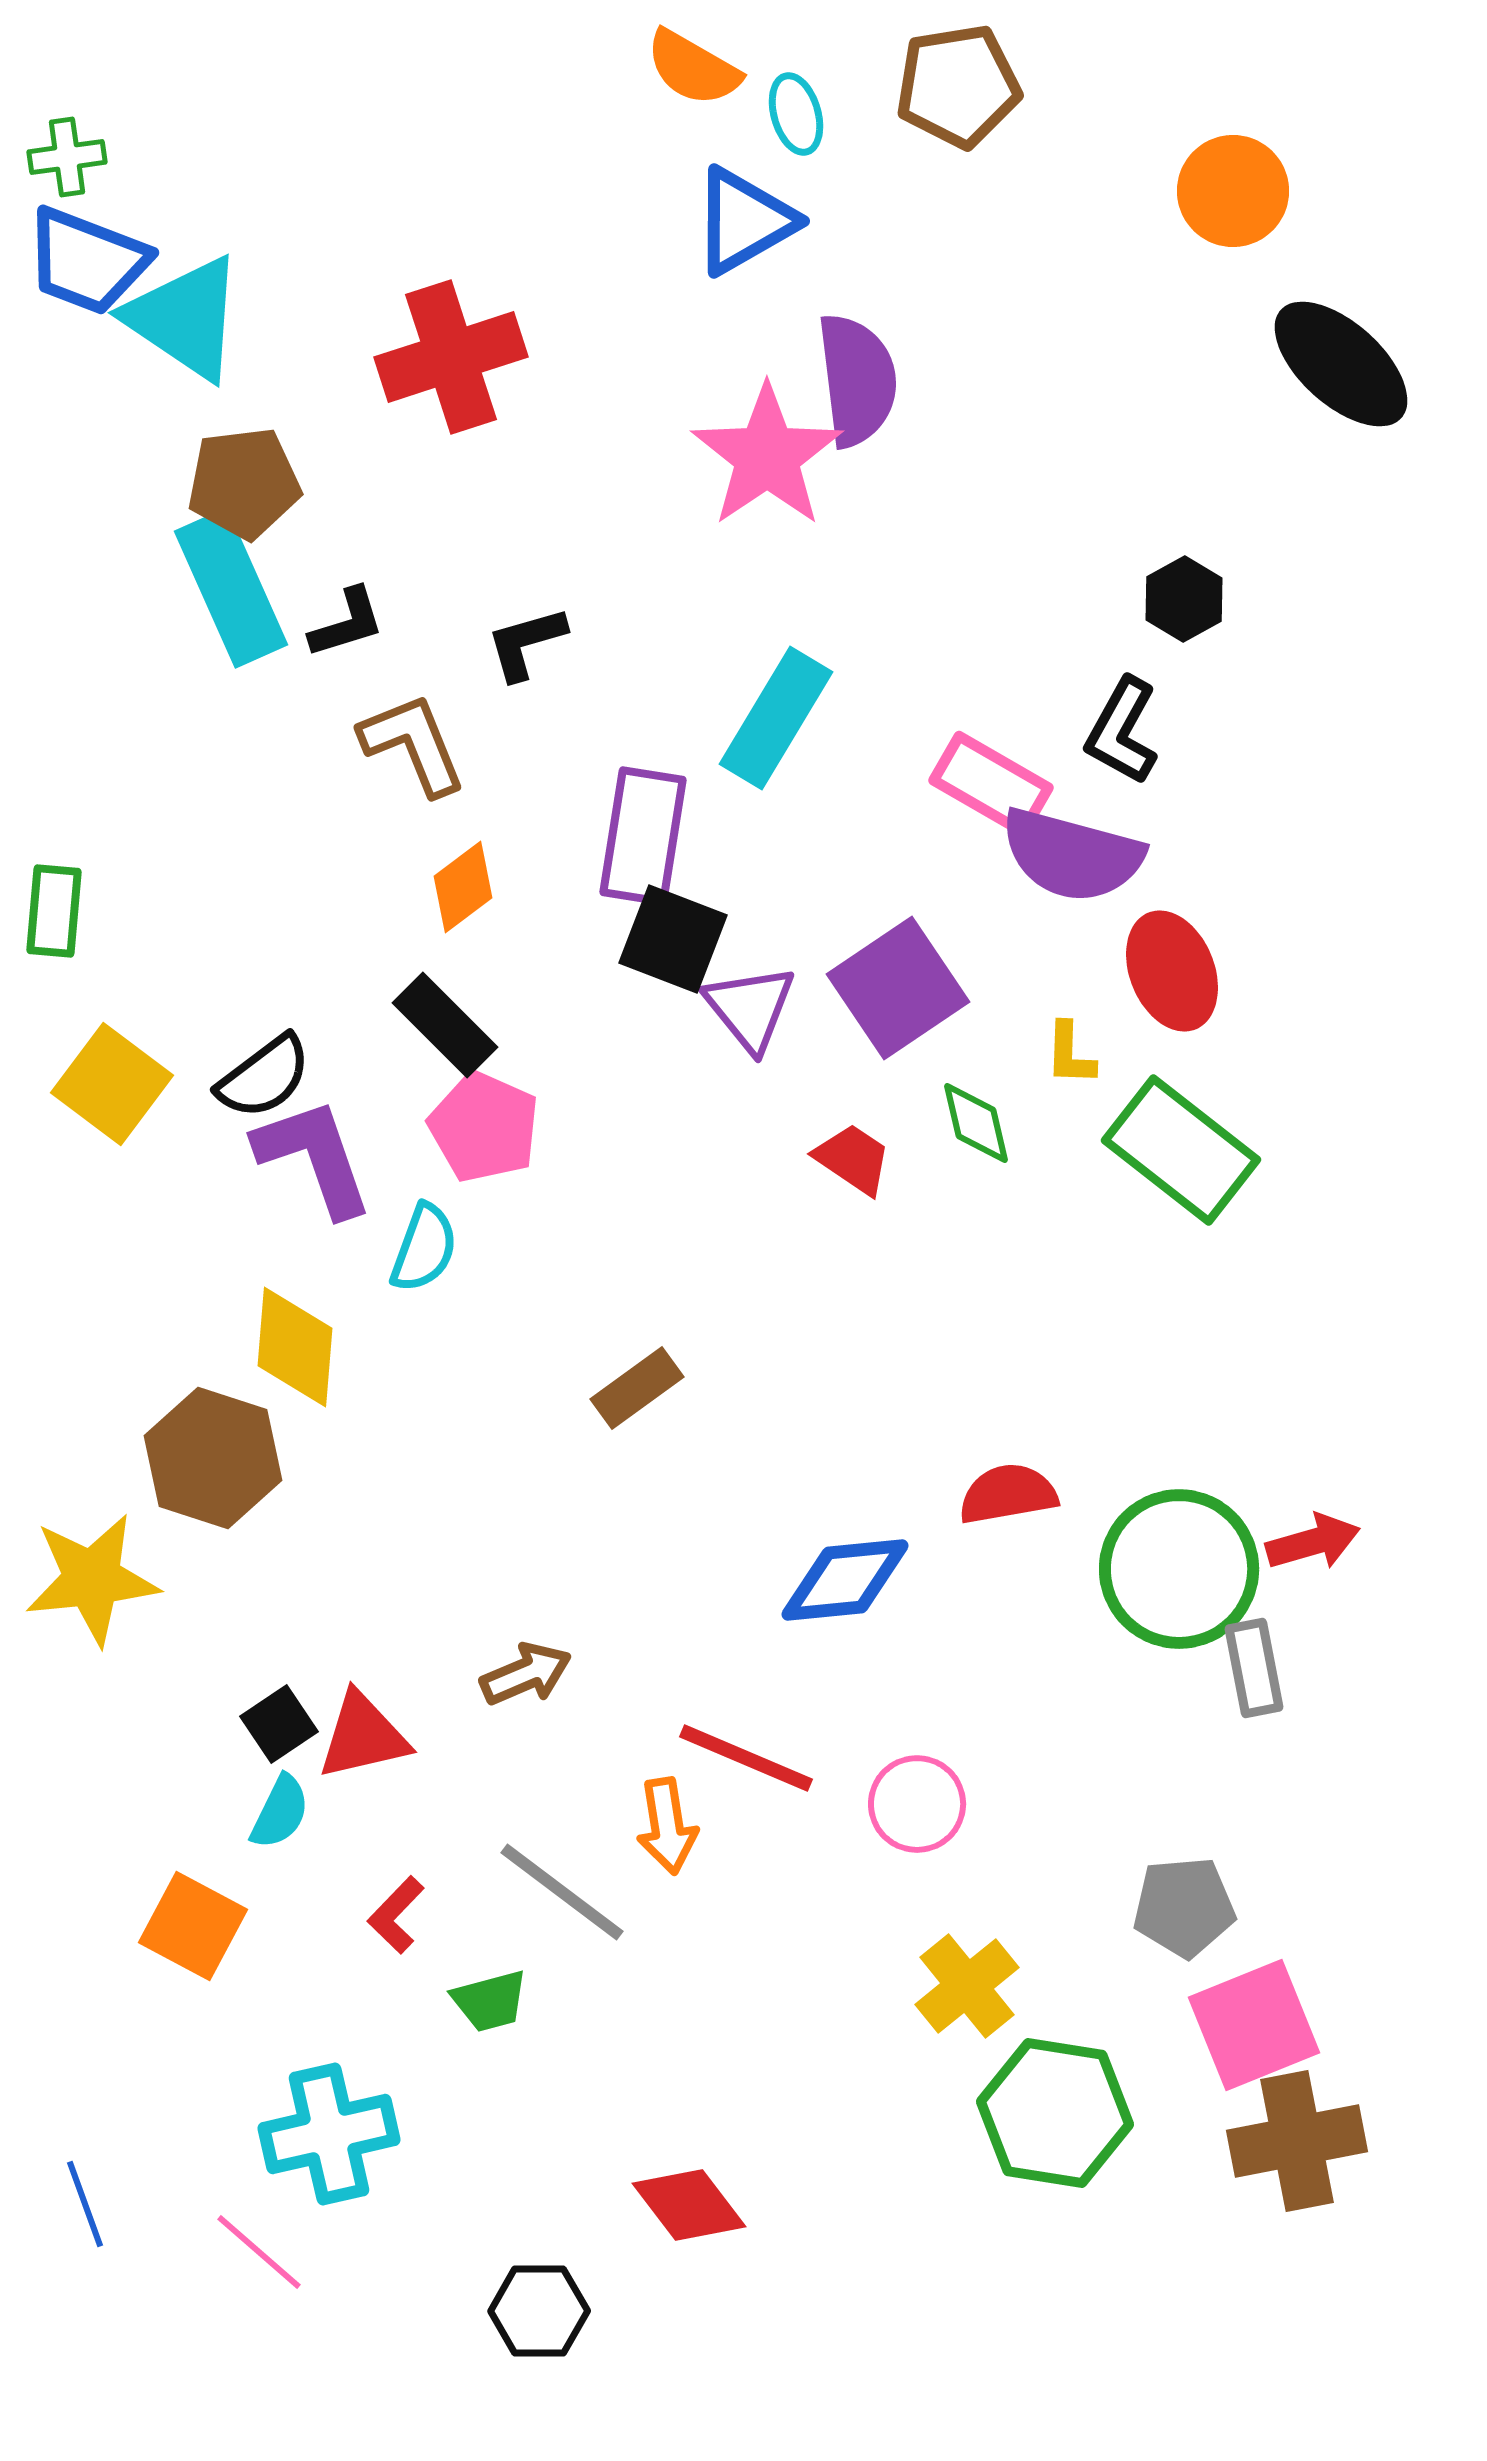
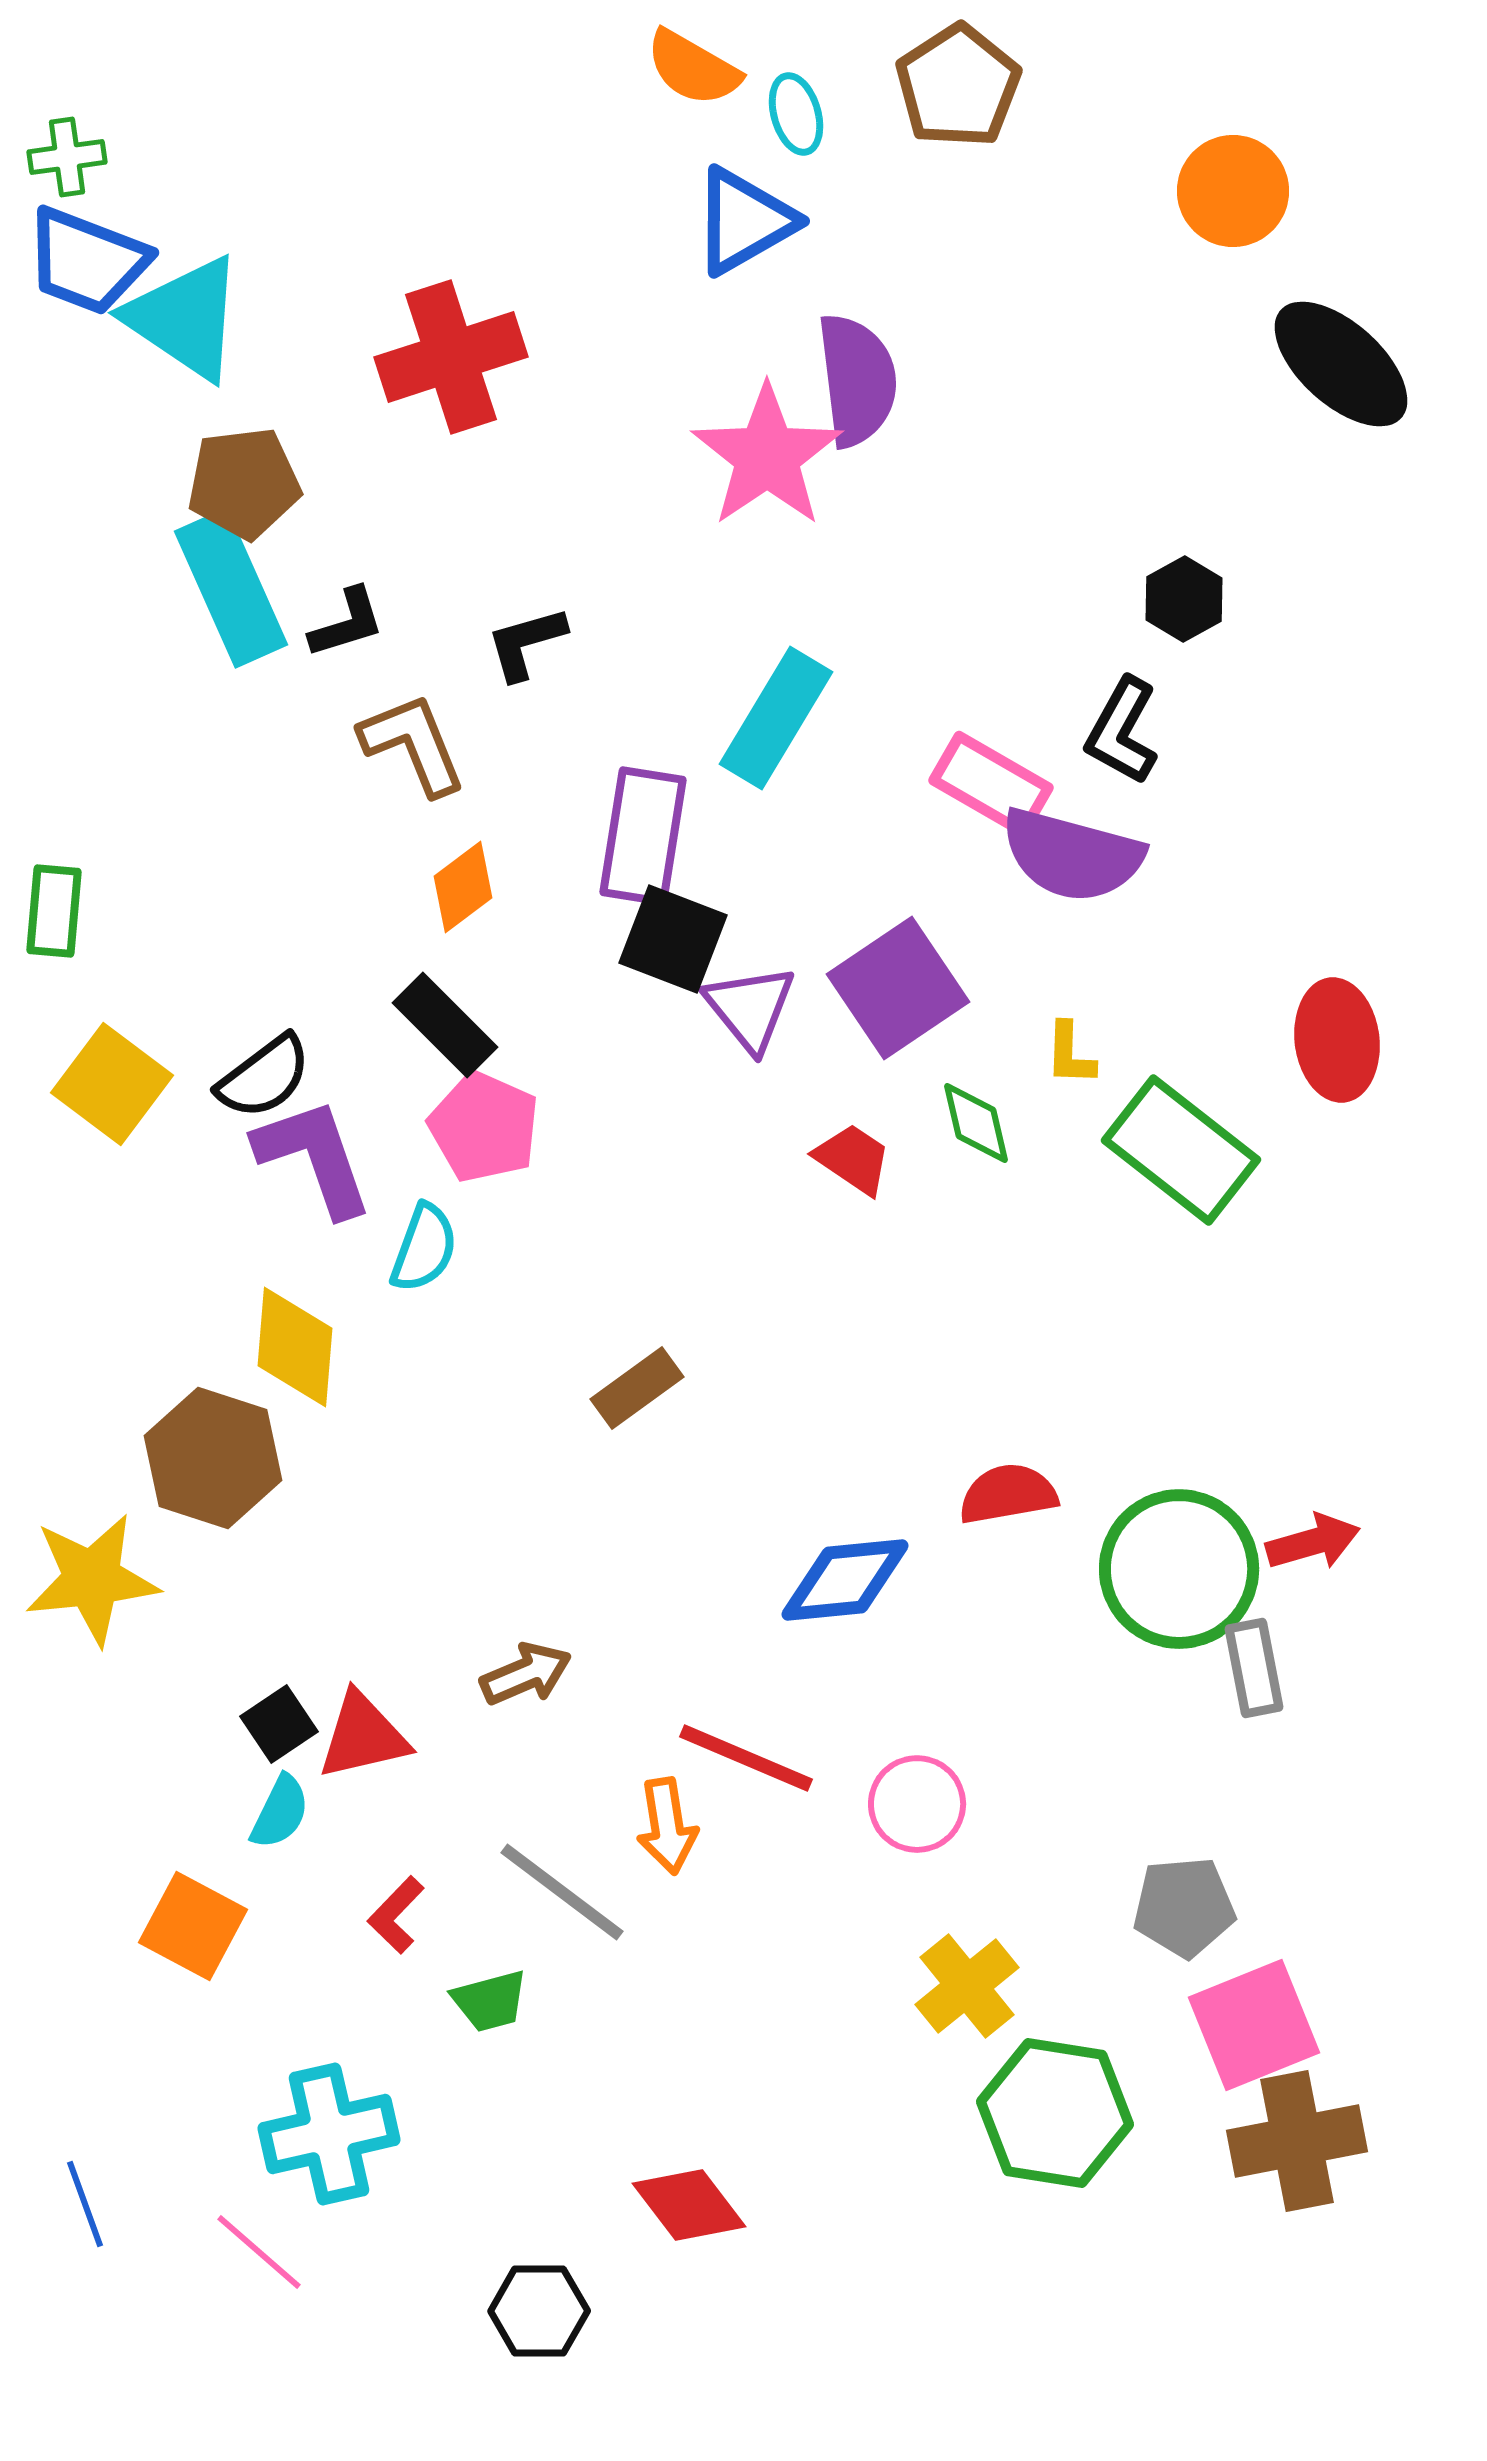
brown pentagon at (958, 86): rotated 24 degrees counterclockwise
red ellipse at (1172, 971): moved 165 px right, 69 px down; rotated 15 degrees clockwise
